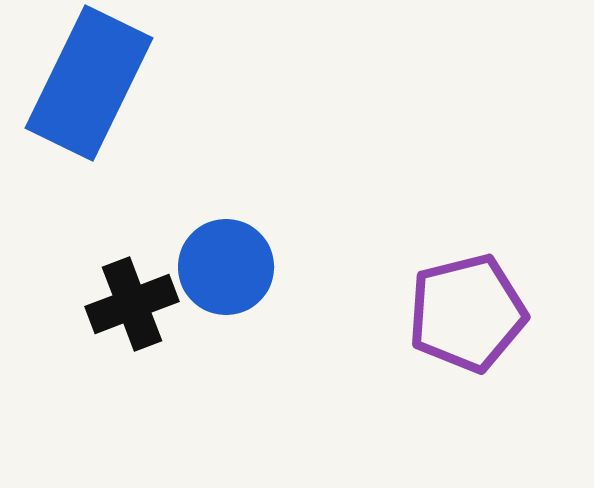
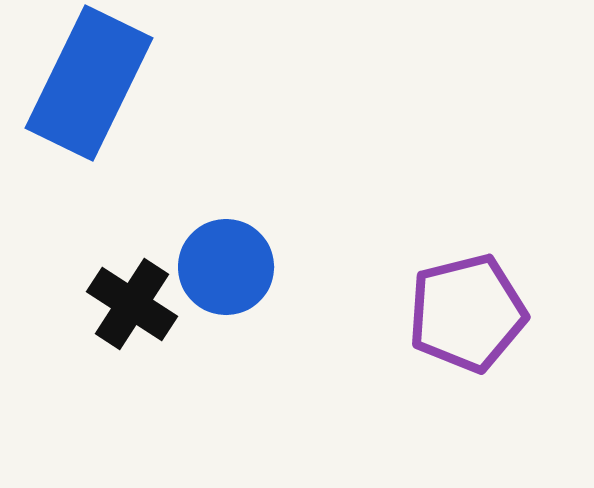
black cross: rotated 36 degrees counterclockwise
